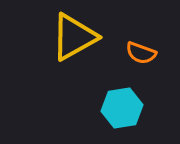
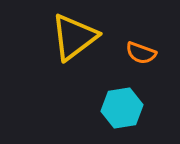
yellow triangle: rotated 8 degrees counterclockwise
